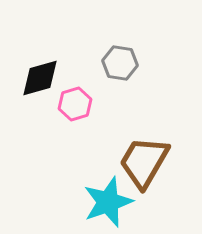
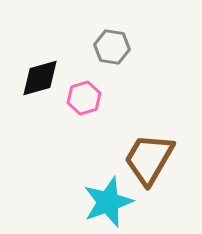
gray hexagon: moved 8 px left, 16 px up
pink hexagon: moved 9 px right, 6 px up
brown trapezoid: moved 5 px right, 3 px up
